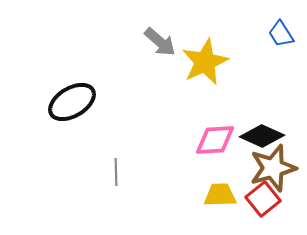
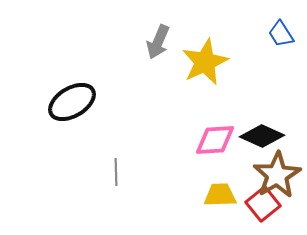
gray arrow: moved 2 px left; rotated 72 degrees clockwise
brown star: moved 4 px right, 7 px down; rotated 15 degrees counterclockwise
red square: moved 5 px down
